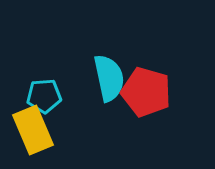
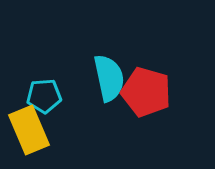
yellow rectangle: moved 4 px left
